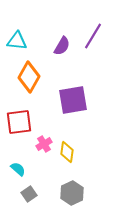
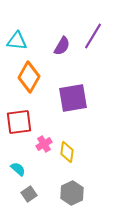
purple square: moved 2 px up
